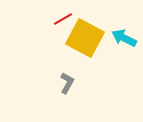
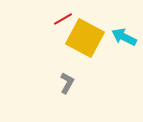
cyan arrow: moved 1 px up
